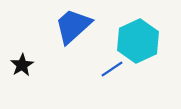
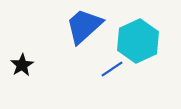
blue trapezoid: moved 11 px right
